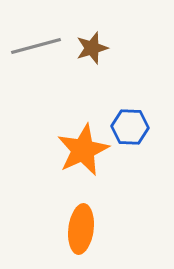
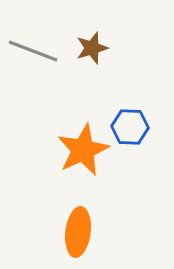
gray line: moved 3 px left, 5 px down; rotated 36 degrees clockwise
orange ellipse: moved 3 px left, 3 px down
